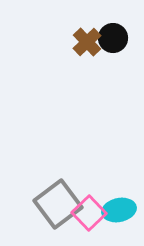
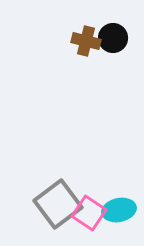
brown cross: moved 1 px left, 1 px up; rotated 32 degrees counterclockwise
pink square: rotated 12 degrees counterclockwise
